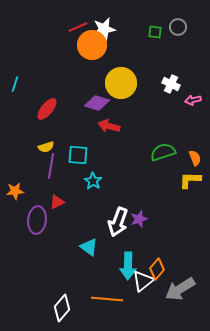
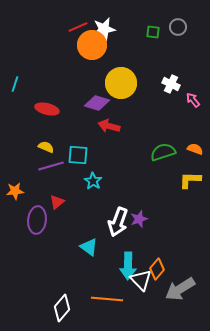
green square: moved 2 px left
pink arrow: rotated 63 degrees clockwise
red ellipse: rotated 65 degrees clockwise
yellow semicircle: rotated 140 degrees counterclockwise
orange semicircle: moved 9 px up; rotated 49 degrees counterclockwise
purple line: rotated 65 degrees clockwise
red triangle: rotated 14 degrees counterclockwise
white triangle: moved 2 px left, 1 px up; rotated 35 degrees counterclockwise
